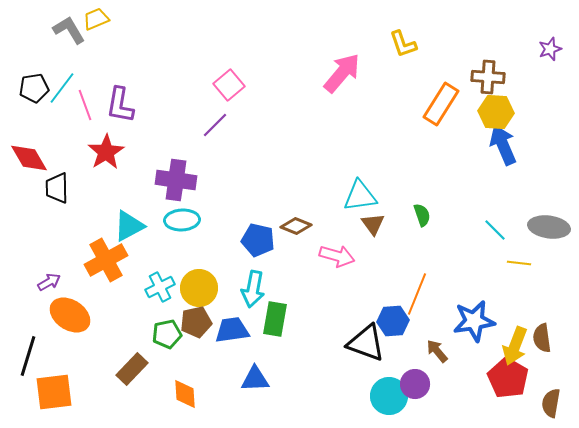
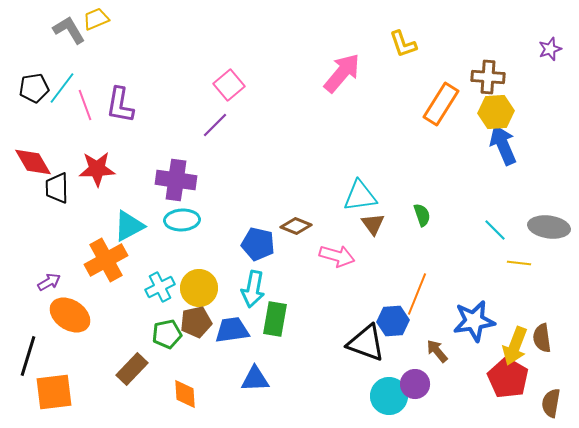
yellow hexagon at (496, 112): rotated 8 degrees counterclockwise
red star at (106, 152): moved 9 px left, 17 px down; rotated 30 degrees clockwise
red diamond at (29, 158): moved 4 px right, 4 px down
blue pentagon at (258, 240): moved 4 px down
